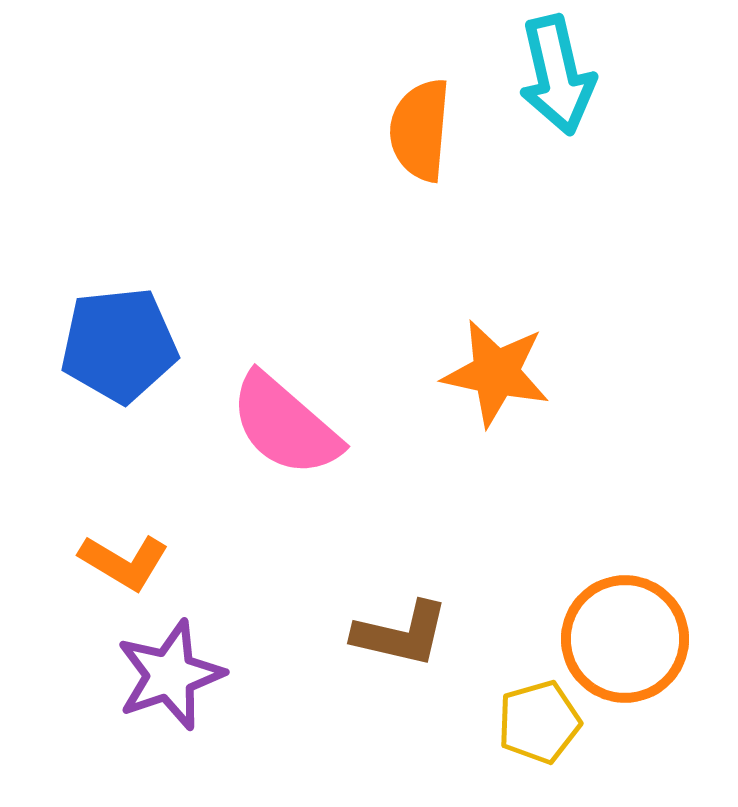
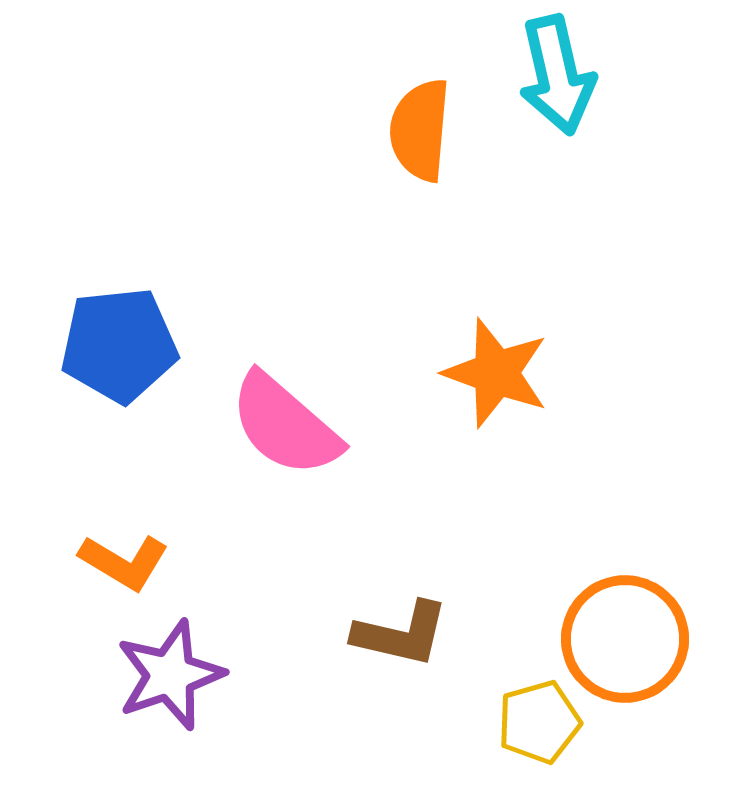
orange star: rotated 8 degrees clockwise
